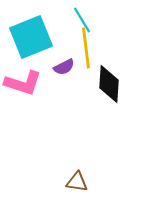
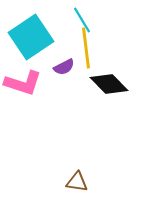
cyan square: rotated 12 degrees counterclockwise
black diamond: rotated 48 degrees counterclockwise
